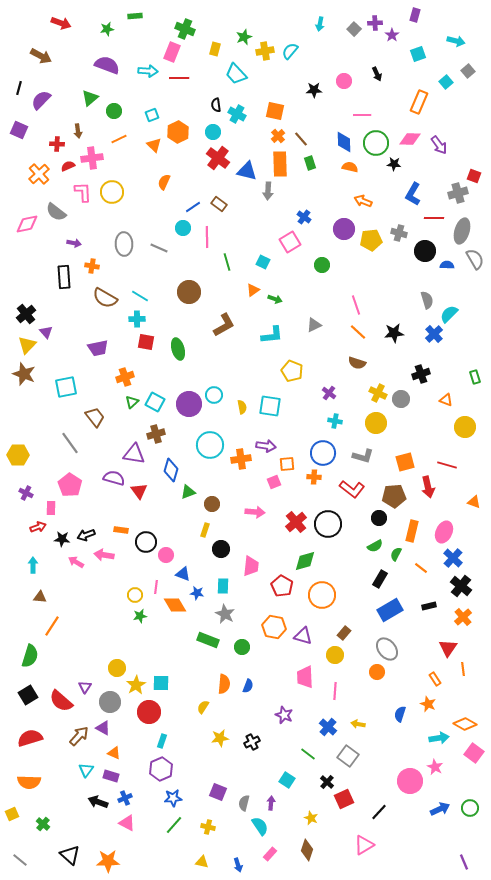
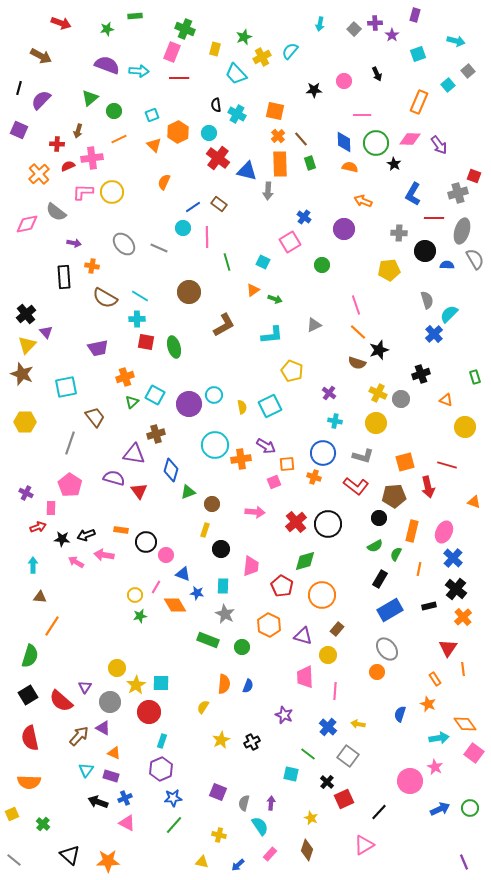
yellow cross at (265, 51): moved 3 px left, 6 px down; rotated 18 degrees counterclockwise
cyan arrow at (148, 71): moved 9 px left
cyan square at (446, 82): moved 2 px right, 3 px down
brown arrow at (78, 131): rotated 24 degrees clockwise
cyan circle at (213, 132): moved 4 px left, 1 px down
black star at (394, 164): rotated 24 degrees clockwise
pink L-shape at (83, 192): rotated 85 degrees counterclockwise
gray cross at (399, 233): rotated 14 degrees counterclockwise
yellow pentagon at (371, 240): moved 18 px right, 30 px down
gray ellipse at (124, 244): rotated 40 degrees counterclockwise
black star at (394, 333): moved 15 px left, 17 px down; rotated 12 degrees counterclockwise
green ellipse at (178, 349): moved 4 px left, 2 px up
brown star at (24, 374): moved 2 px left
cyan square at (155, 402): moved 7 px up
cyan square at (270, 406): rotated 35 degrees counterclockwise
gray line at (70, 443): rotated 55 degrees clockwise
cyan circle at (210, 445): moved 5 px right
purple arrow at (266, 446): rotated 24 degrees clockwise
yellow hexagon at (18, 455): moved 7 px right, 33 px up
orange cross at (314, 477): rotated 16 degrees clockwise
red L-shape at (352, 489): moved 4 px right, 3 px up
orange line at (421, 568): moved 2 px left, 1 px down; rotated 64 degrees clockwise
black cross at (461, 586): moved 5 px left, 3 px down
pink line at (156, 587): rotated 24 degrees clockwise
orange hexagon at (274, 627): moved 5 px left, 2 px up; rotated 15 degrees clockwise
brown rectangle at (344, 633): moved 7 px left, 4 px up
yellow circle at (335, 655): moved 7 px left
orange diamond at (465, 724): rotated 25 degrees clockwise
red semicircle at (30, 738): rotated 85 degrees counterclockwise
yellow star at (220, 738): moved 1 px right, 2 px down; rotated 18 degrees counterclockwise
cyan square at (287, 780): moved 4 px right, 6 px up; rotated 21 degrees counterclockwise
yellow cross at (208, 827): moved 11 px right, 8 px down
gray line at (20, 860): moved 6 px left
blue arrow at (238, 865): rotated 64 degrees clockwise
